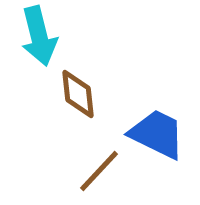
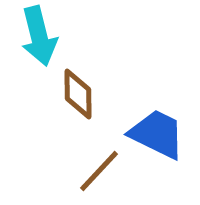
brown diamond: rotated 6 degrees clockwise
